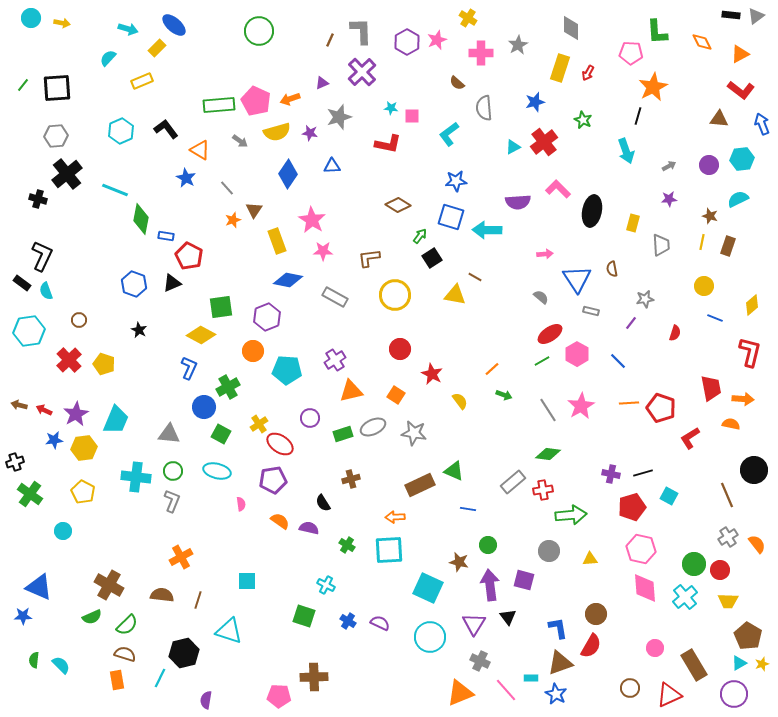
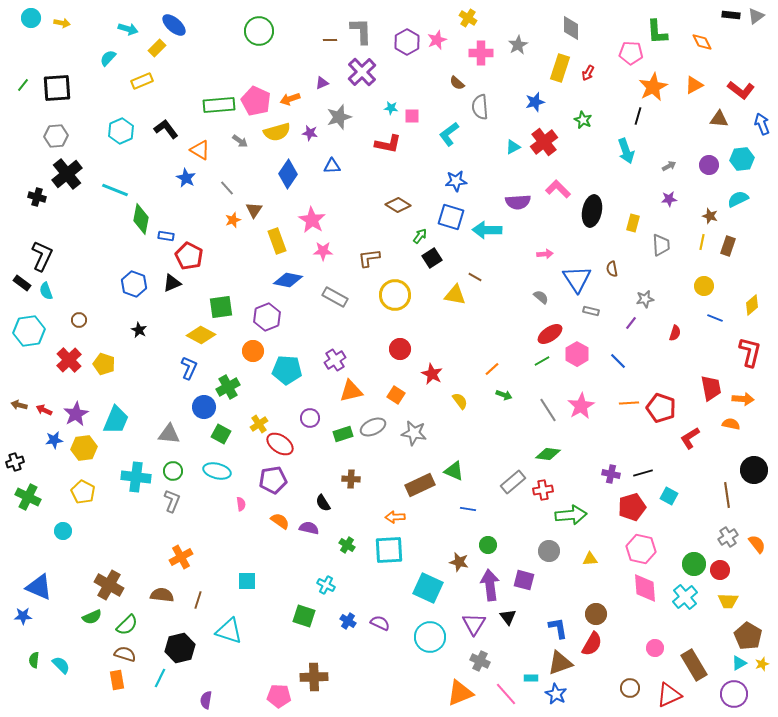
brown line at (330, 40): rotated 64 degrees clockwise
orange triangle at (740, 54): moved 46 px left, 31 px down
gray semicircle at (484, 108): moved 4 px left, 1 px up
black cross at (38, 199): moved 1 px left, 2 px up
brown cross at (351, 479): rotated 18 degrees clockwise
green cross at (30, 494): moved 2 px left, 3 px down; rotated 10 degrees counterclockwise
brown line at (727, 495): rotated 15 degrees clockwise
red semicircle at (591, 646): moved 1 px right, 2 px up
black hexagon at (184, 653): moved 4 px left, 5 px up
pink line at (506, 690): moved 4 px down
